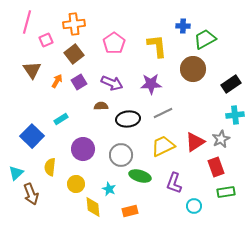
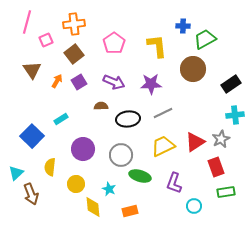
purple arrow: moved 2 px right, 1 px up
